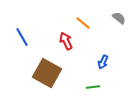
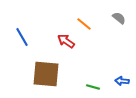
orange line: moved 1 px right, 1 px down
red arrow: rotated 30 degrees counterclockwise
blue arrow: moved 19 px right, 19 px down; rotated 72 degrees clockwise
brown square: moved 1 px left, 1 px down; rotated 24 degrees counterclockwise
green line: rotated 24 degrees clockwise
